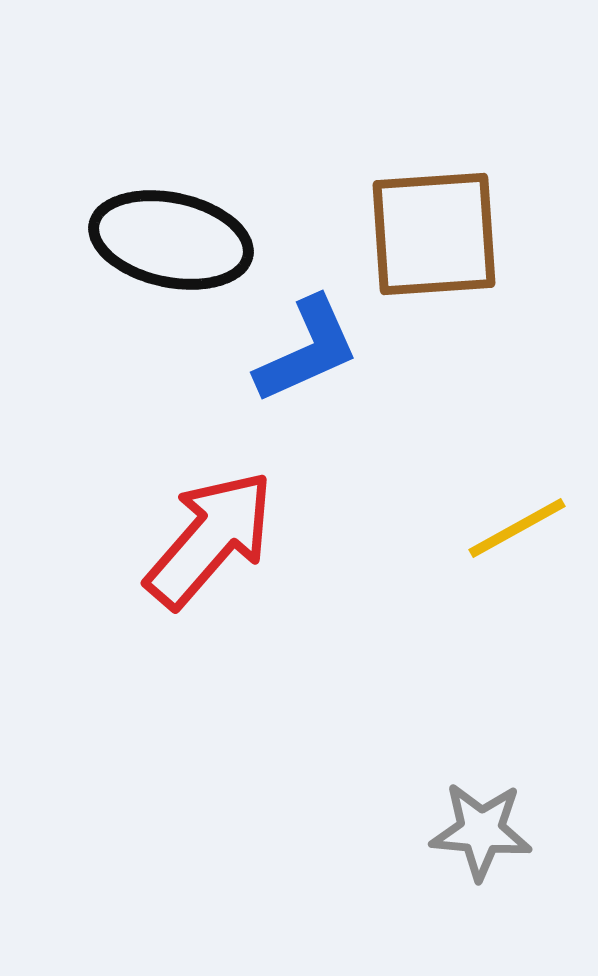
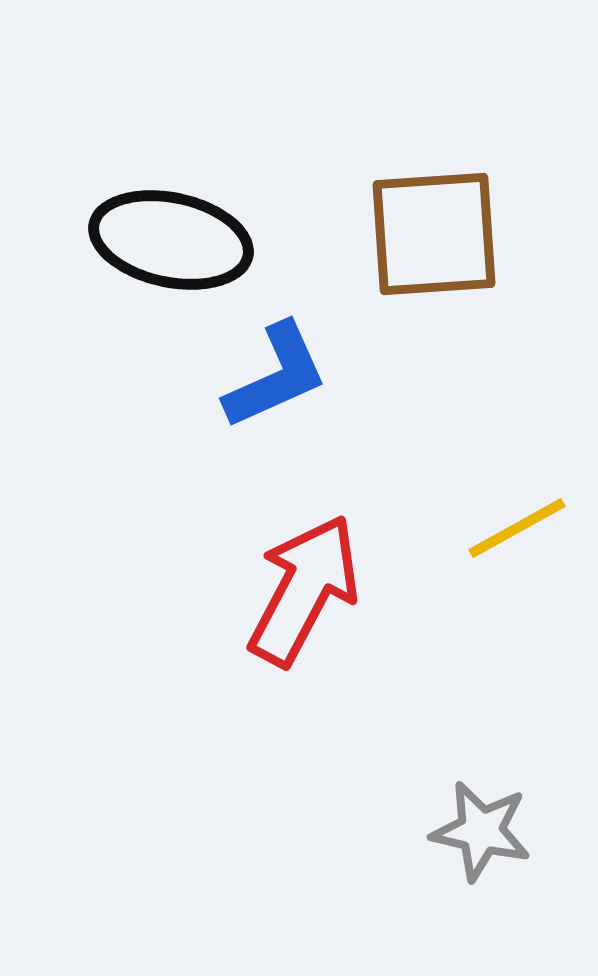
blue L-shape: moved 31 px left, 26 px down
red arrow: moved 94 px right, 51 px down; rotated 13 degrees counterclockwise
gray star: rotated 8 degrees clockwise
